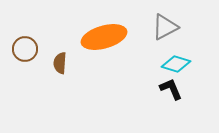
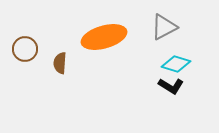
gray triangle: moved 1 px left
black L-shape: moved 3 px up; rotated 145 degrees clockwise
